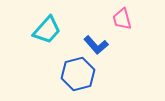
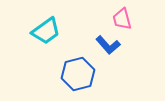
cyan trapezoid: moved 1 px left, 1 px down; rotated 12 degrees clockwise
blue L-shape: moved 12 px right
